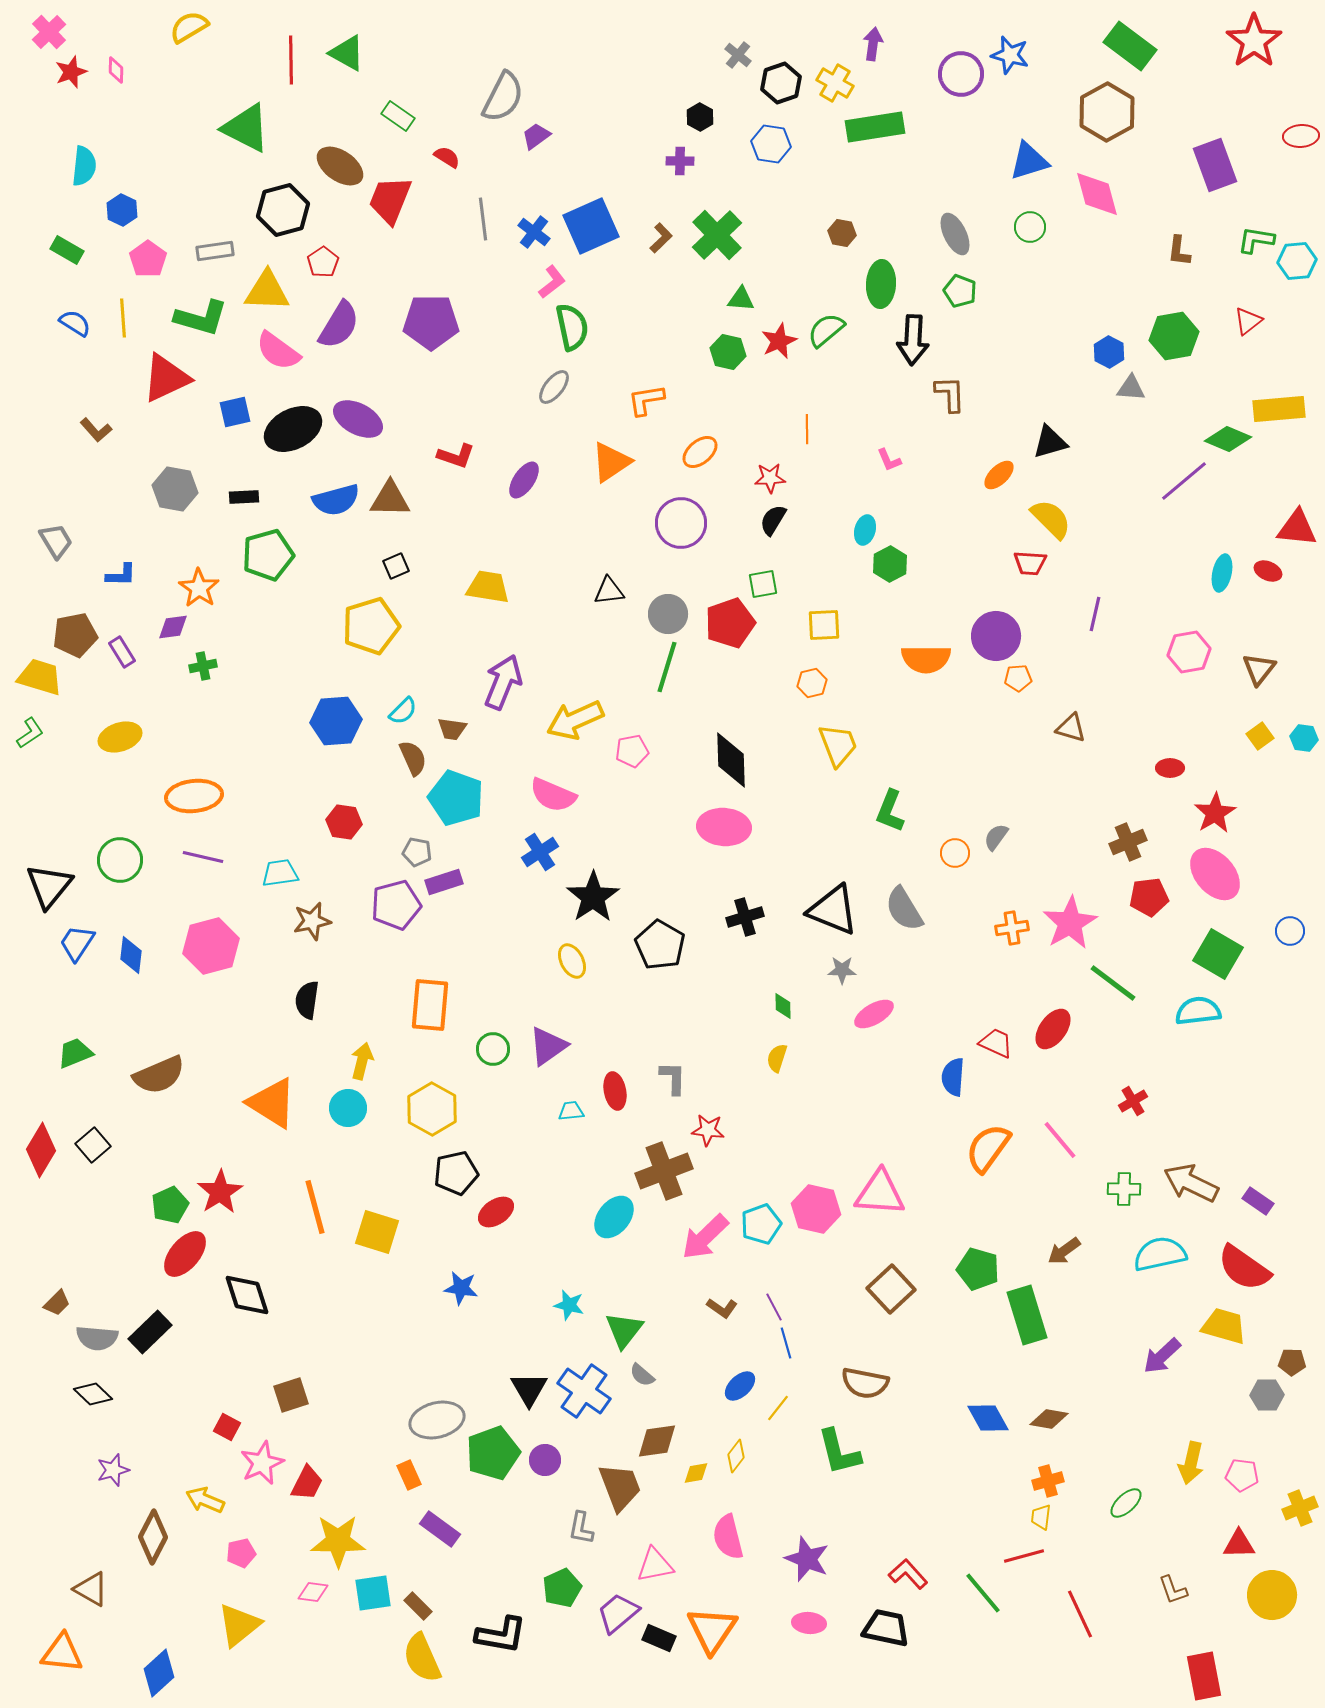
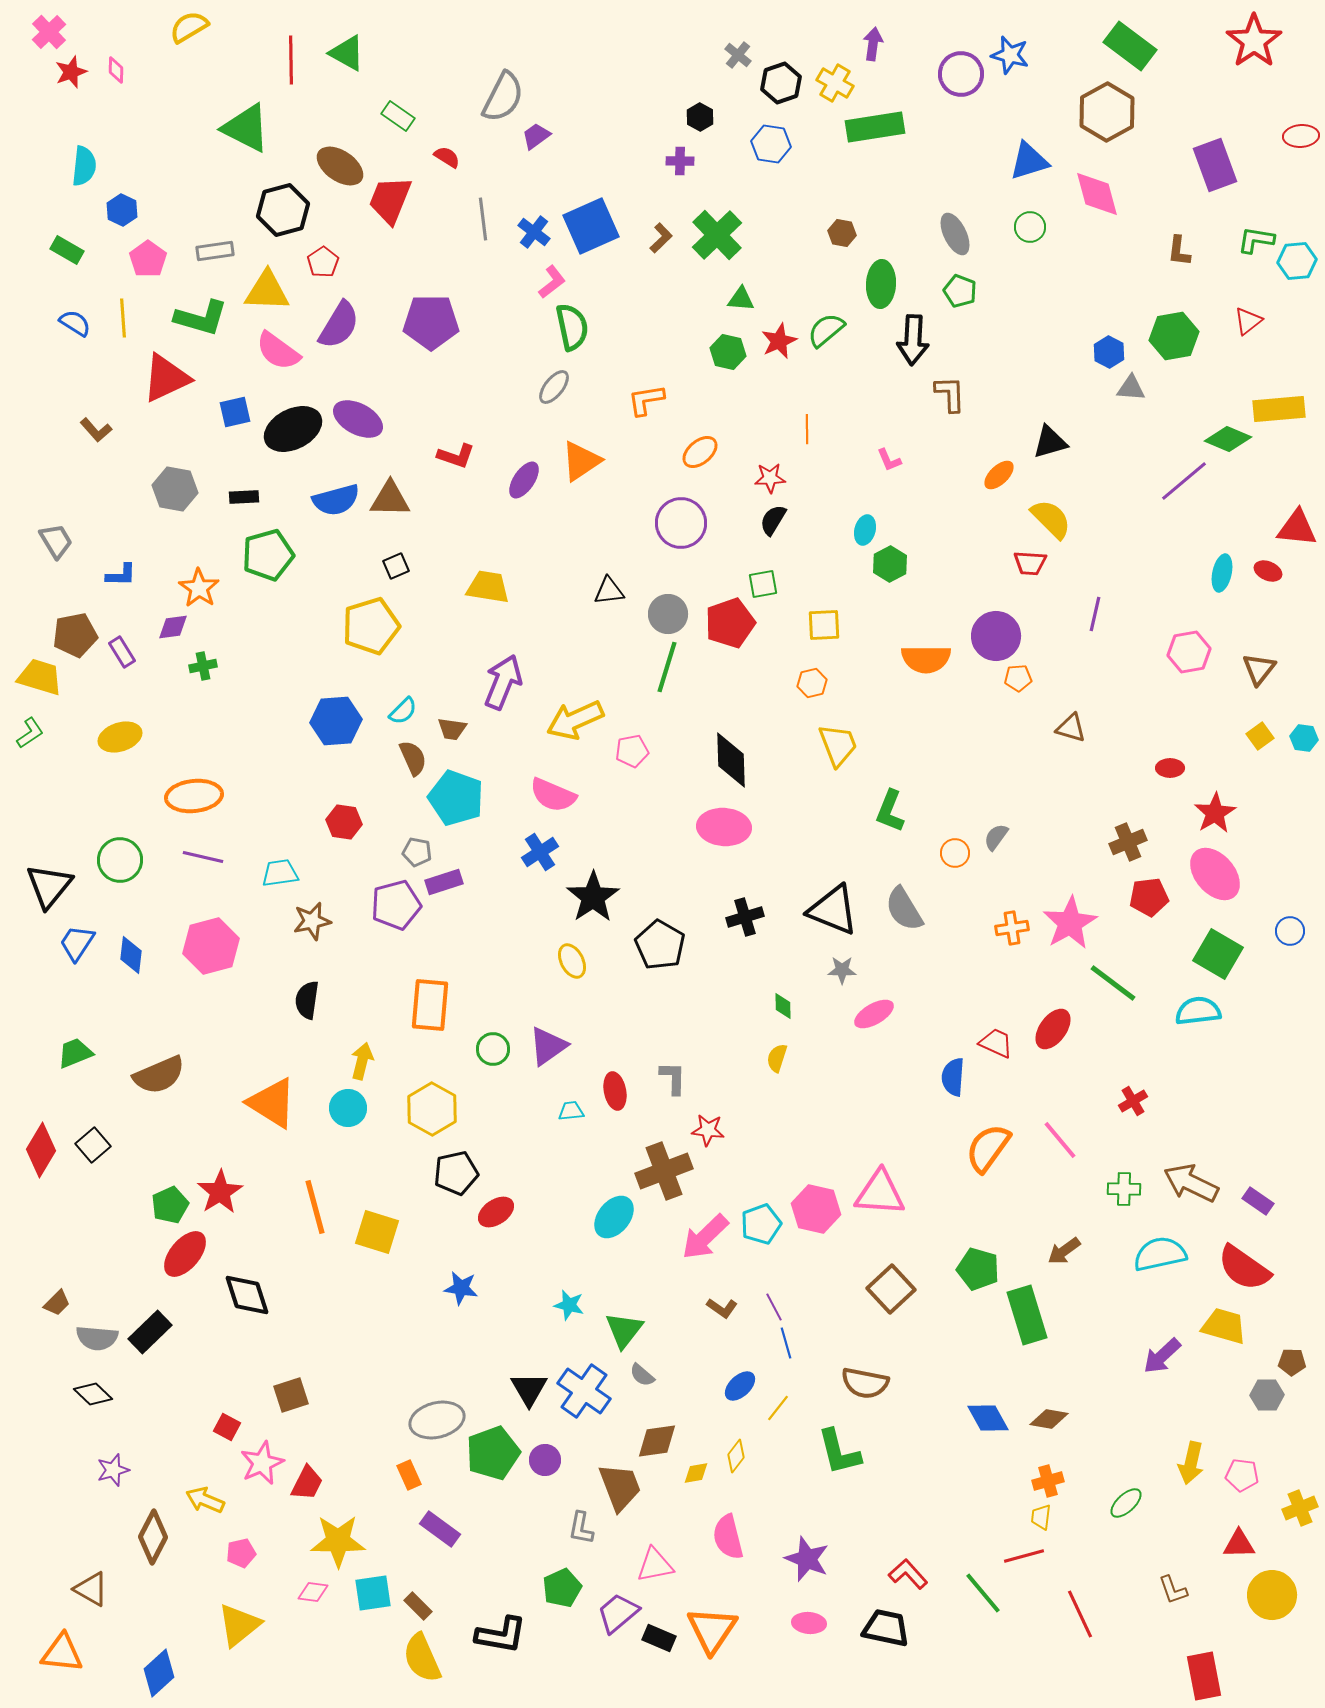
orange triangle at (611, 462): moved 30 px left, 1 px up
